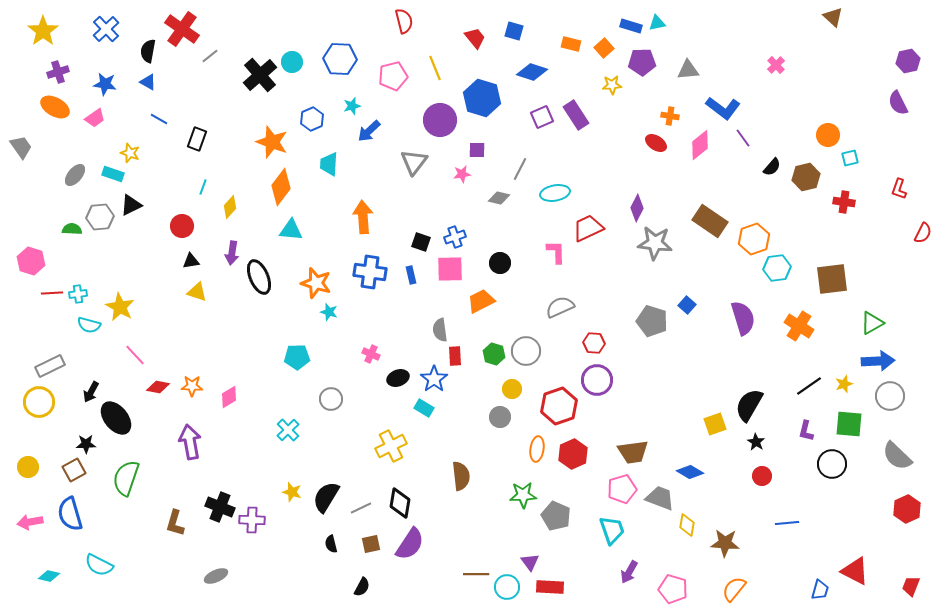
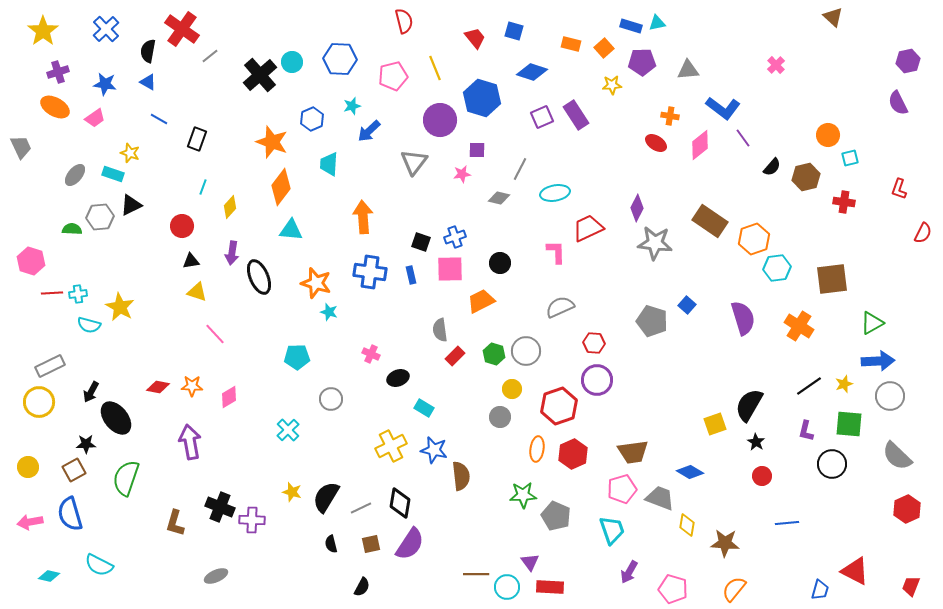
gray trapezoid at (21, 147): rotated 10 degrees clockwise
pink line at (135, 355): moved 80 px right, 21 px up
red rectangle at (455, 356): rotated 48 degrees clockwise
blue star at (434, 379): moved 71 px down; rotated 24 degrees counterclockwise
